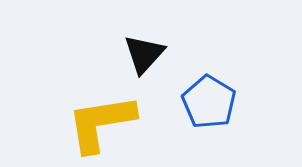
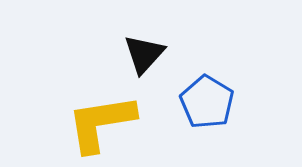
blue pentagon: moved 2 px left
